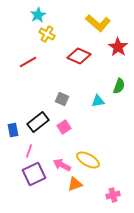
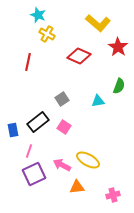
cyan star: rotated 21 degrees counterclockwise
red line: rotated 48 degrees counterclockwise
gray square: rotated 32 degrees clockwise
pink square: rotated 24 degrees counterclockwise
orange triangle: moved 2 px right, 3 px down; rotated 14 degrees clockwise
